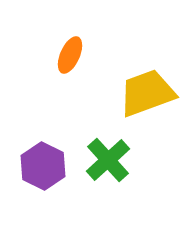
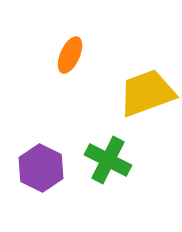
green cross: rotated 21 degrees counterclockwise
purple hexagon: moved 2 px left, 2 px down
